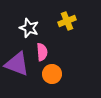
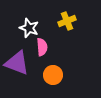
pink semicircle: moved 5 px up
purple triangle: moved 1 px up
orange circle: moved 1 px right, 1 px down
